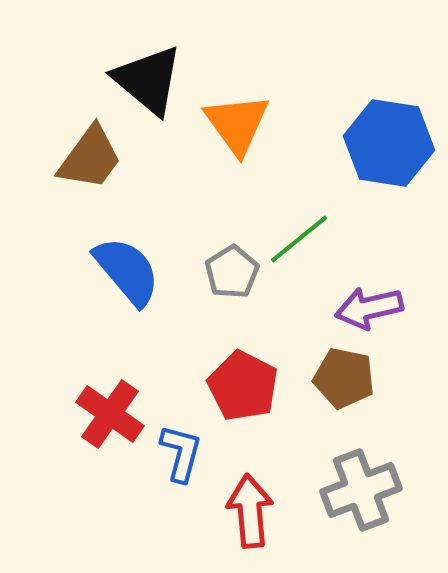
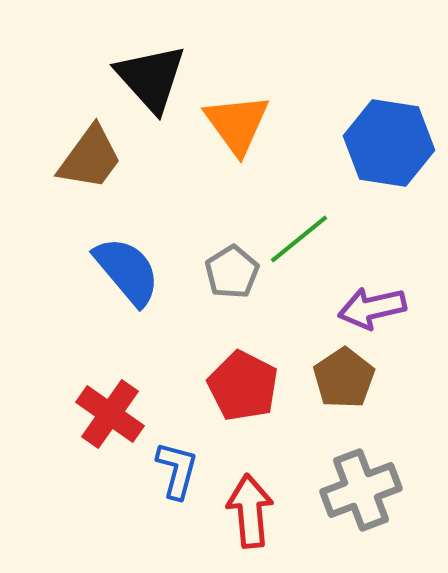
black triangle: moved 3 px right, 2 px up; rotated 8 degrees clockwise
purple arrow: moved 3 px right
brown pentagon: rotated 26 degrees clockwise
blue L-shape: moved 4 px left, 17 px down
